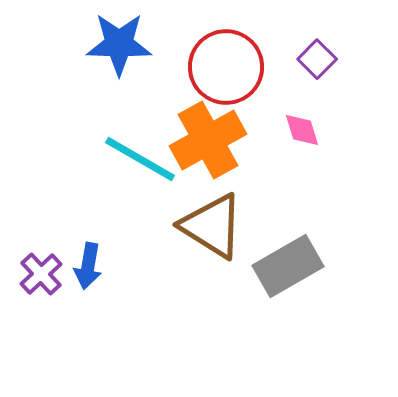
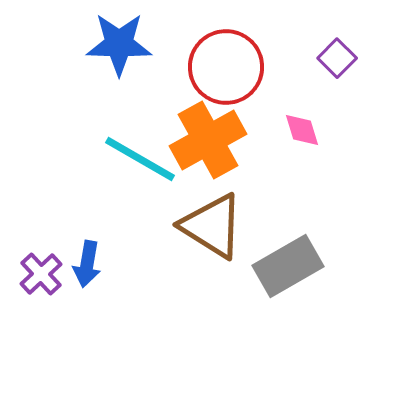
purple square: moved 20 px right, 1 px up
blue arrow: moved 1 px left, 2 px up
